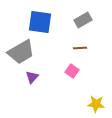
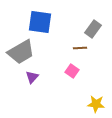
gray rectangle: moved 10 px right, 9 px down; rotated 24 degrees counterclockwise
